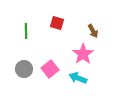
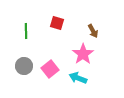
gray circle: moved 3 px up
